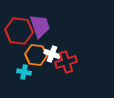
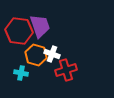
orange hexagon: rotated 10 degrees clockwise
red cross: moved 8 px down
cyan cross: moved 3 px left, 1 px down
